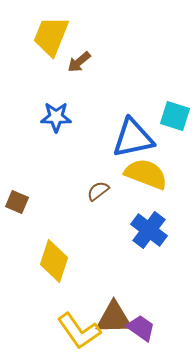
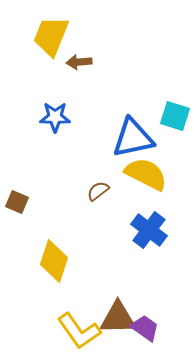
brown arrow: rotated 35 degrees clockwise
blue star: moved 1 px left
yellow semicircle: rotated 6 degrees clockwise
brown triangle: moved 4 px right
purple trapezoid: moved 4 px right
